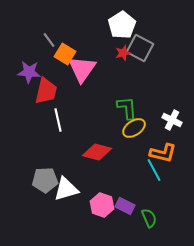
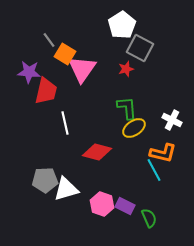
red star: moved 3 px right, 16 px down
white line: moved 7 px right, 3 px down
pink hexagon: moved 1 px up
